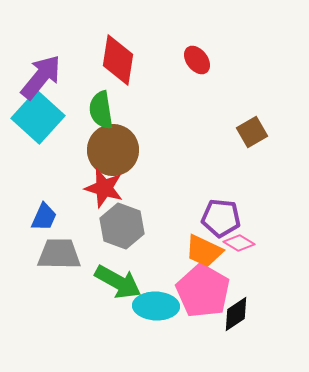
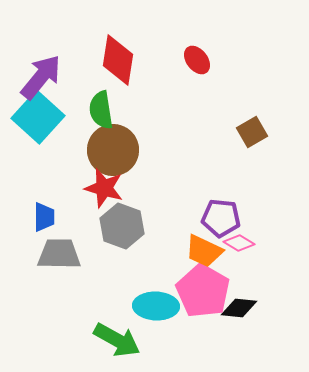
blue trapezoid: rotated 24 degrees counterclockwise
green arrow: moved 1 px left, 58 px down
black diamond: moved 3 px right, 6 px up; rotated 39 degrees clockwise
